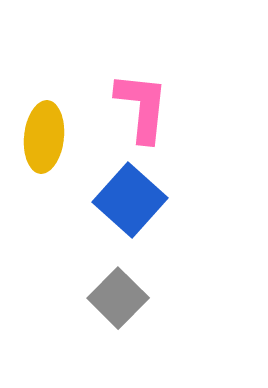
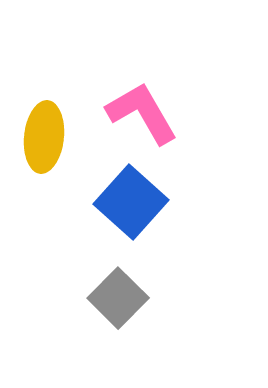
pink L-shape: moved 6 px down; rotated 36 degrees counterclockwise
blue square: moved 1 px right, 2 px down
